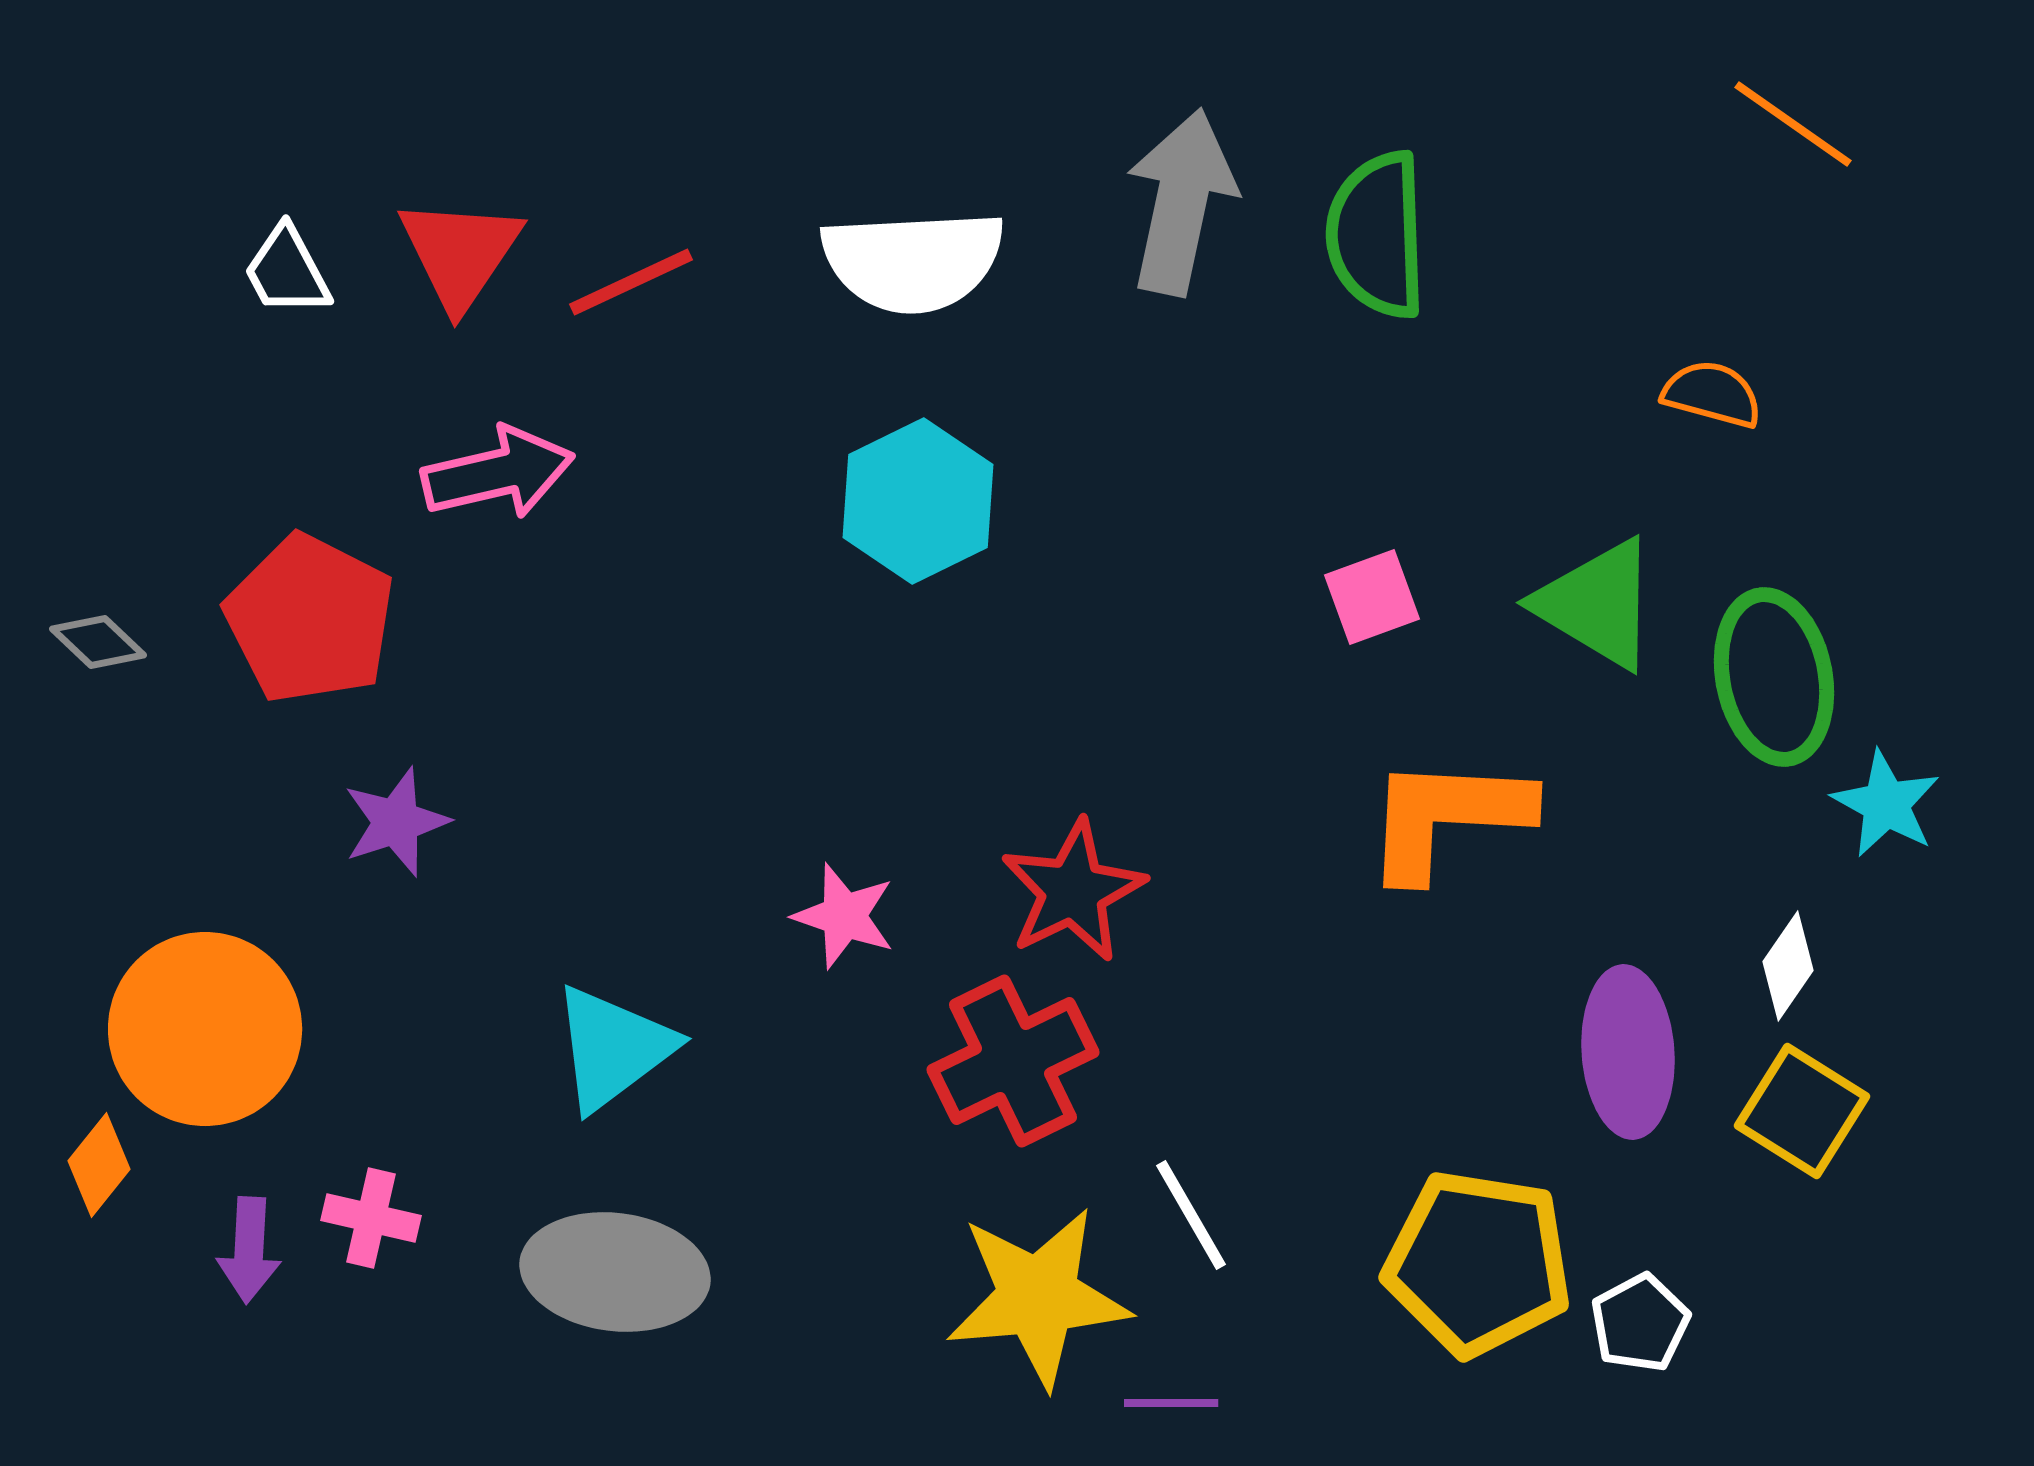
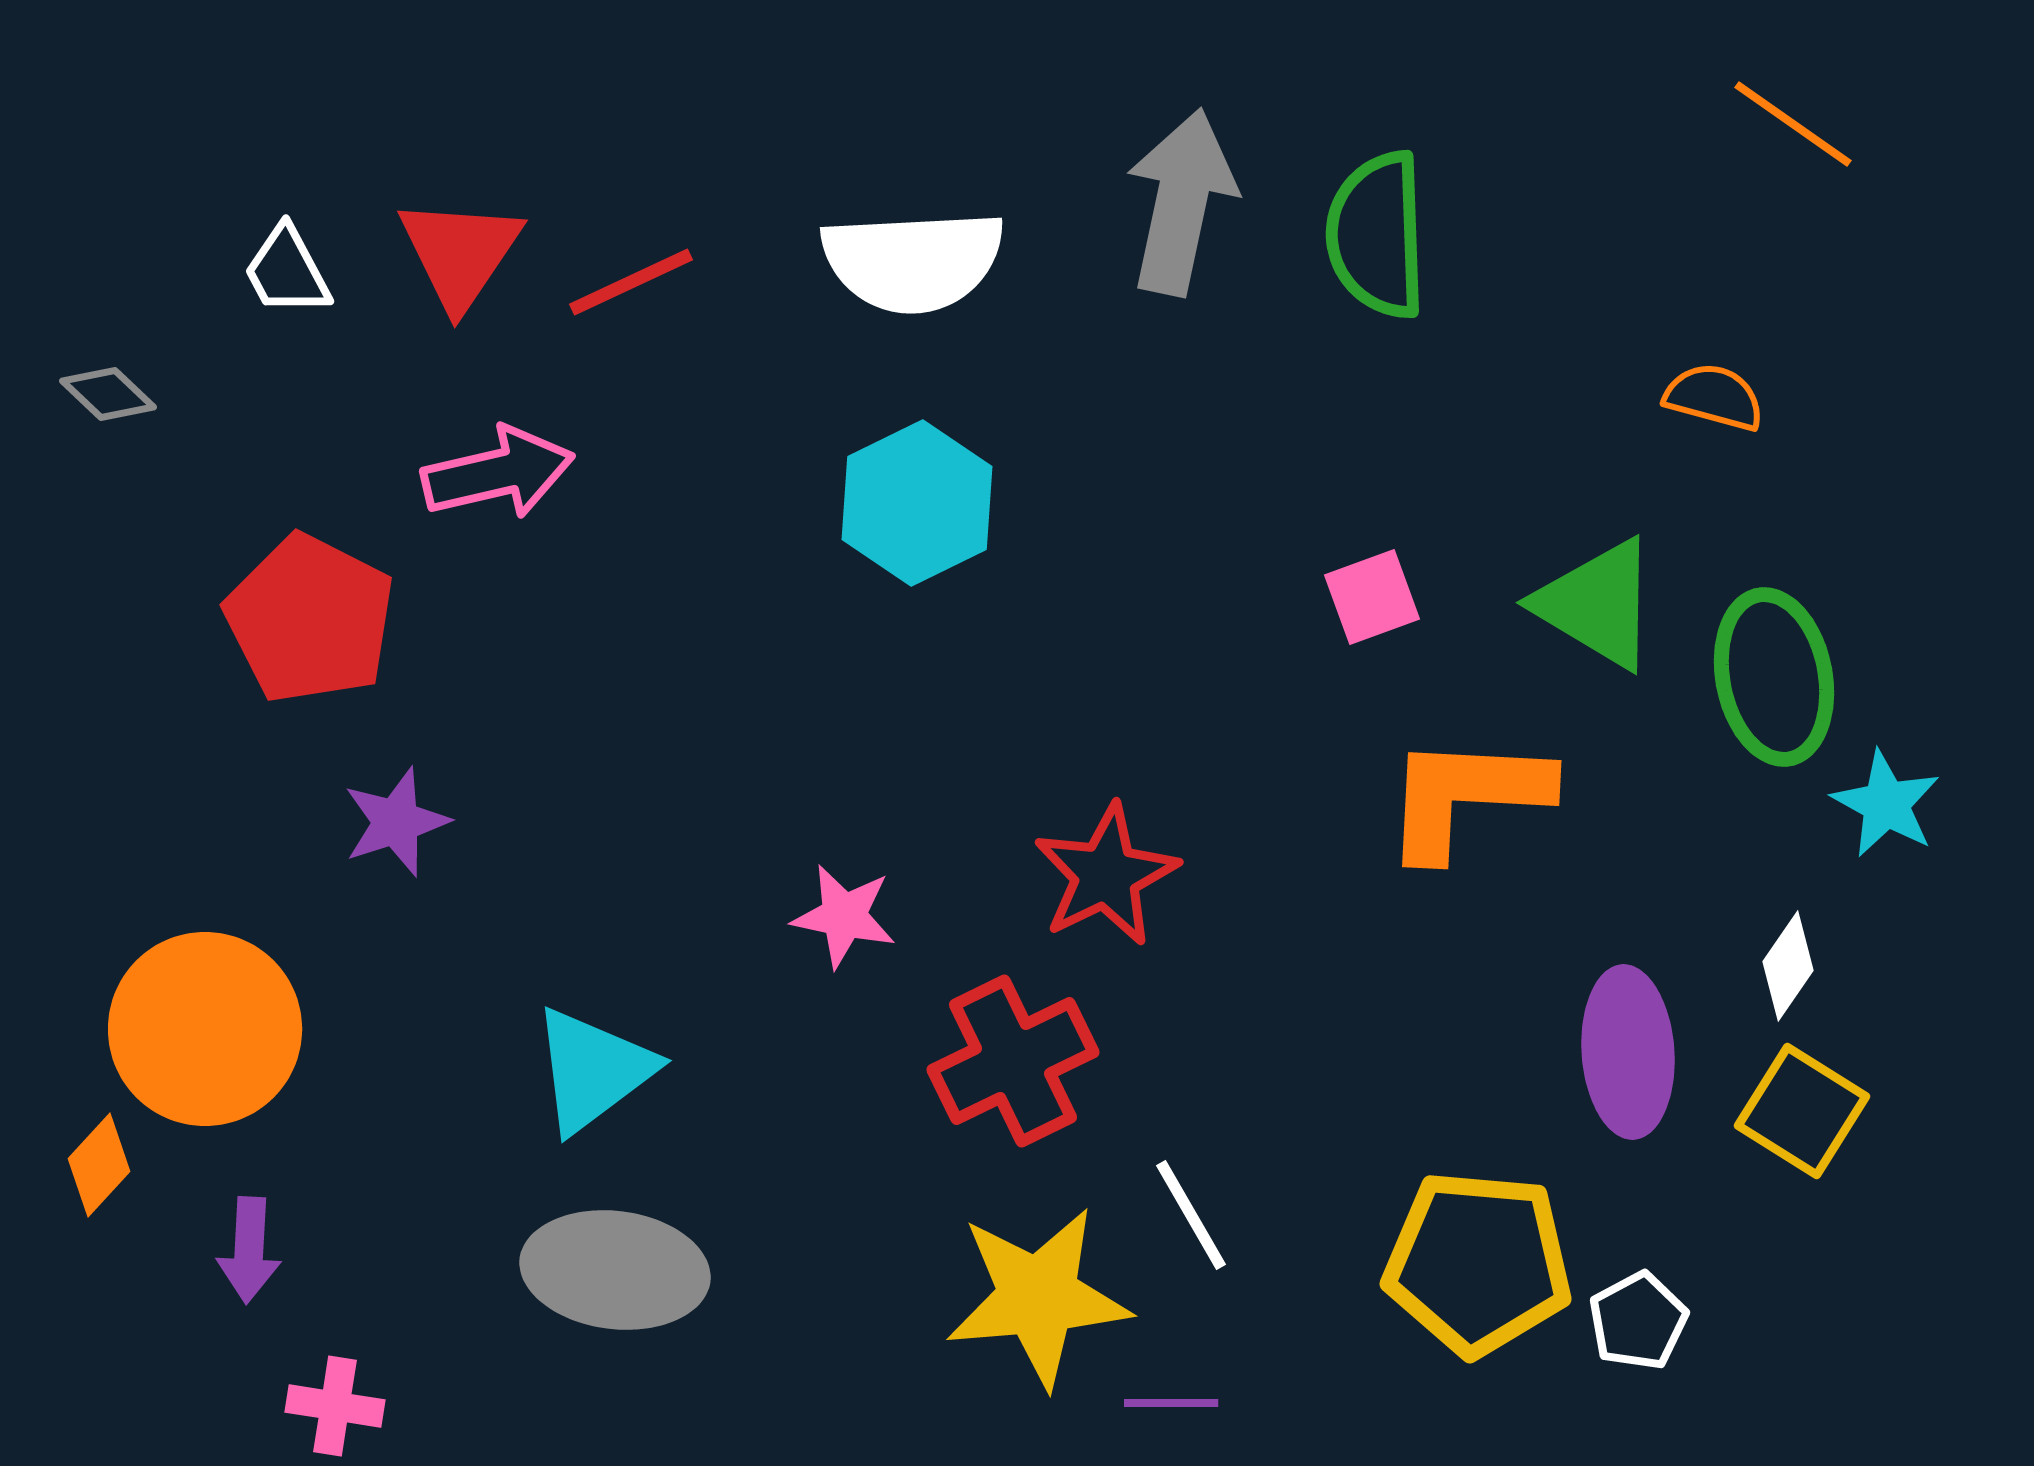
orange semicircle: moved 2 px right, 3 px down
cyan hexagon: moved 1 px left, 2 px down
gray diamond: moved 10 px right, 248 px up
orange L-shape: moved 19 px right, 21 px up
red star: moved 33 px right, 16 px up
pink star: rotated 7 degrees counterclockwise
cyan triangle: moved 20 px left, 22 px down
orange diamond: rotated 4 degrees clockwise
pink cross: moved 36 px left, 188 px down; rotated 4 degrees counterclockwise
yellow pentagon: rotated 4 degrees counterclockwise
gray ellipse: moved 2 px up
white pentagon: moved 2 px left, 2 px up
